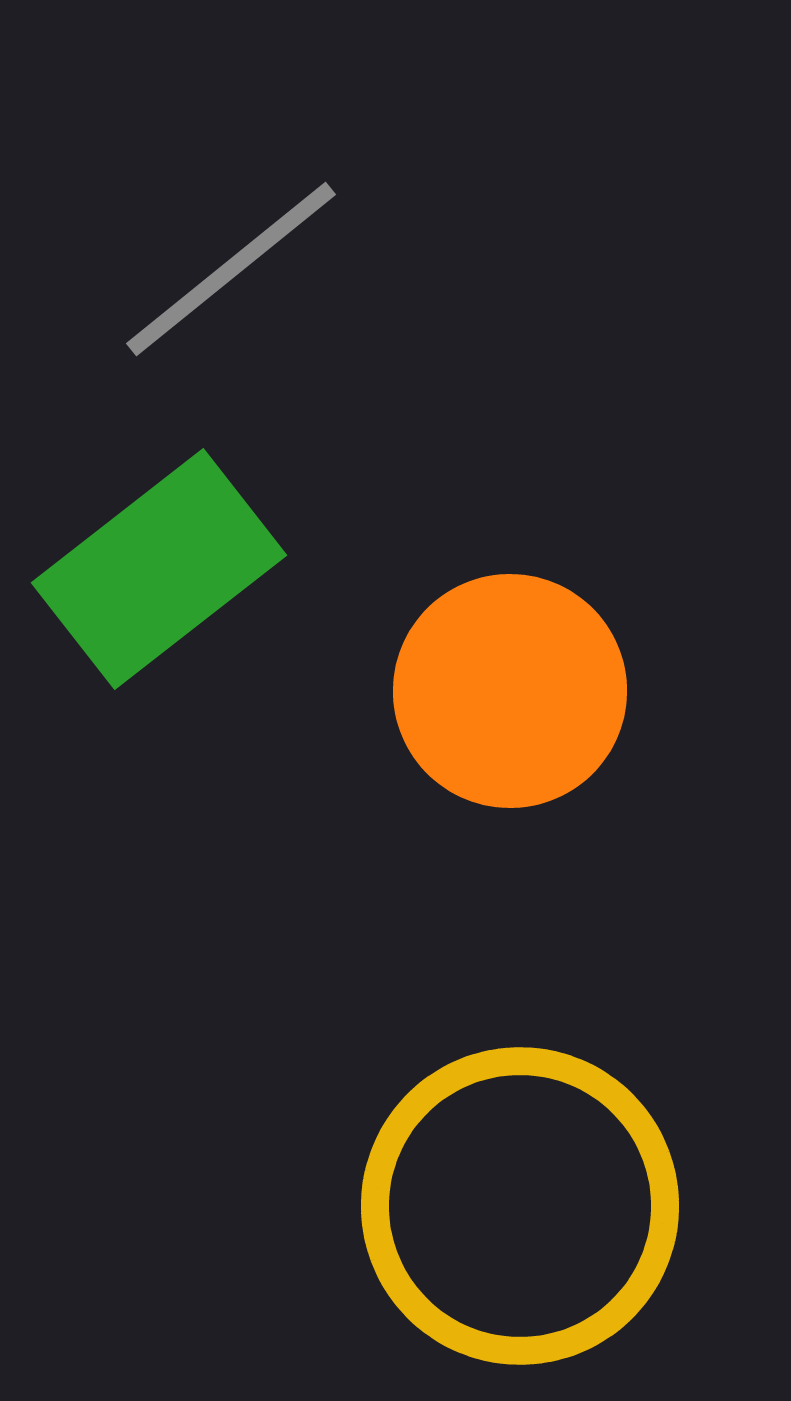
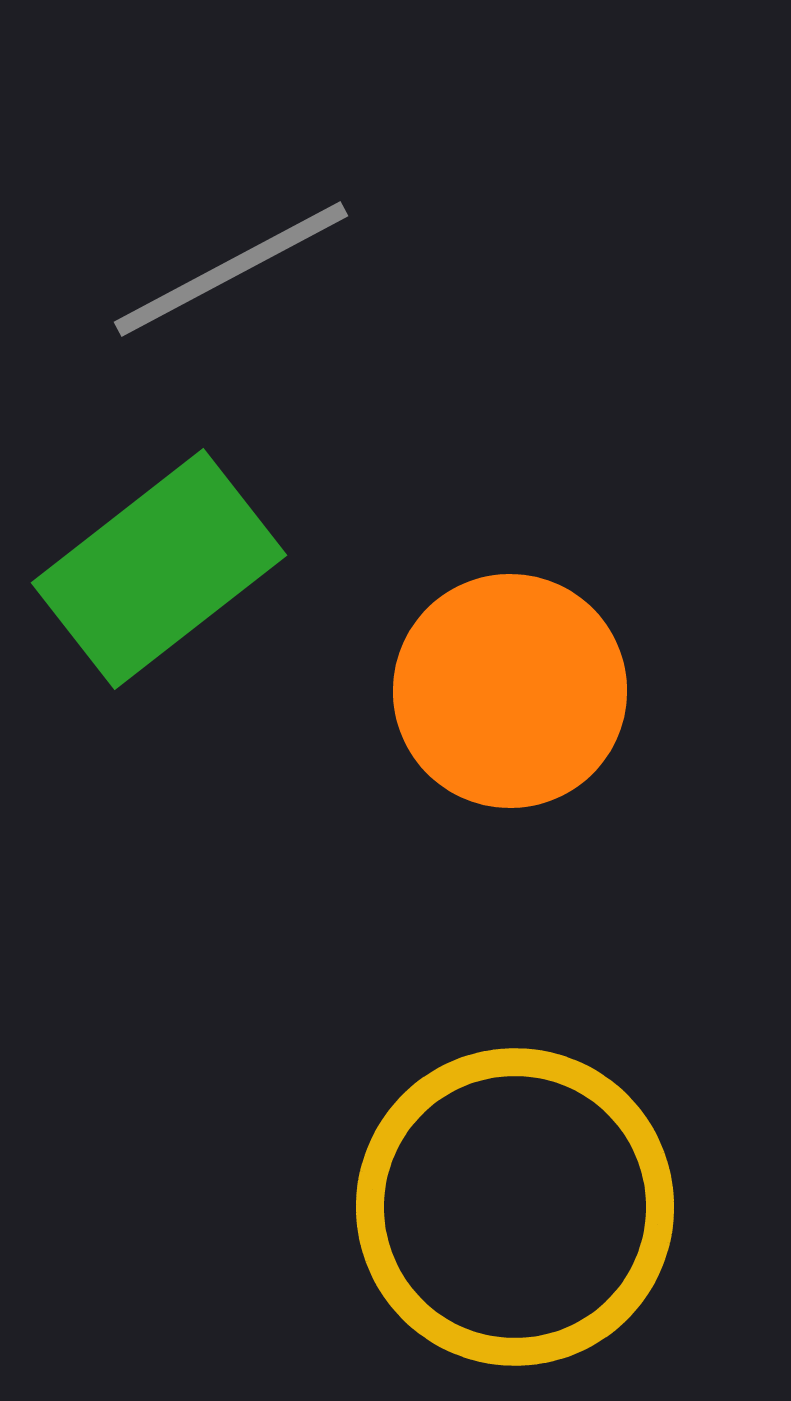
gray line: rotated 11 degrees clockwise
yellow circle: moved 5 px left, 1 px down
